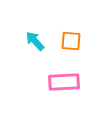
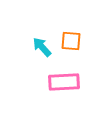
cyan arrow: moved 7 px right, 6 px down
